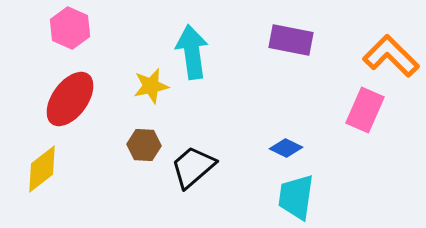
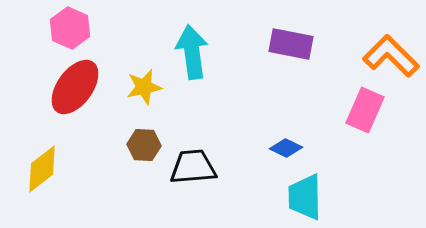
purple rectangle: moved 4 px down
yellow star: moved 7 px left, 1 px down
red ellipse: moved 5 px right, 12 px up
black trapezoid: rotated 36 degrees clockwise
cyan trapezoid: moved 9 px right; rotated 9 degrees counterclockwise
